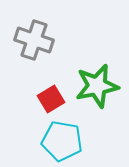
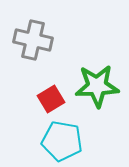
gray cross: moved 1 px left; rotated 6 degrees counterclockwise
green star: rotated 9 degrees clockwise
